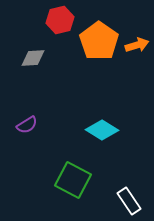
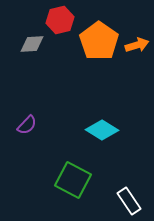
gray diamond: moved 1 px left, 14 px up
purple semicircle: rotated 15 degrees counterclockwise
